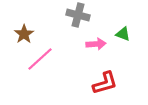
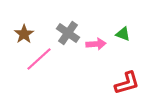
gray cross: moved 10 px left, 18 px down; rotated 20 degrees clockwise
pink line: moved 1 px left
red L-shape: moved 22 px right
